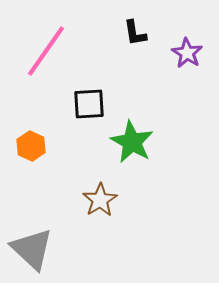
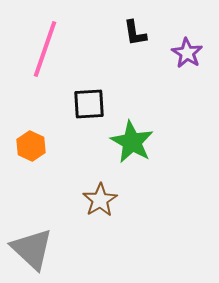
pink line: moved 1 px left, 2 px up; rotated 16 degrees counterclockwise
